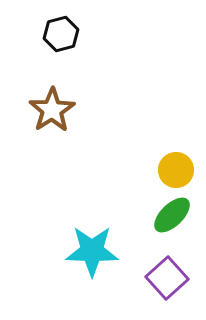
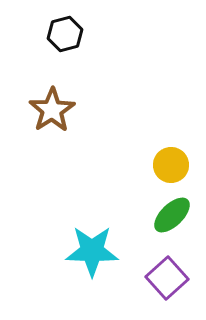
black hexagon: moved 4 px right
yellow circle: moved 5 px left, 5 px up
